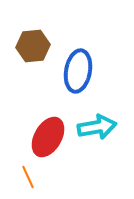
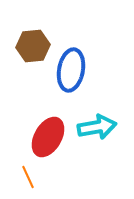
blue ellipse: moved 7 px left, 1 px up
